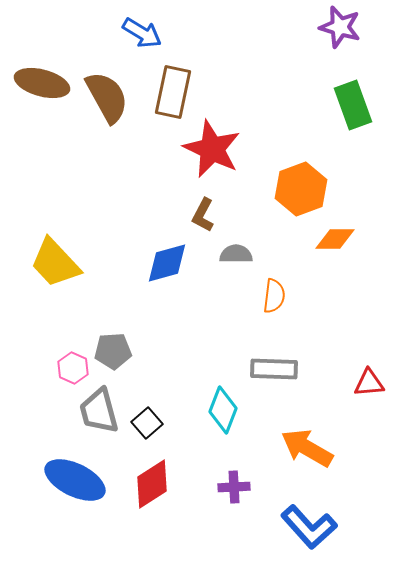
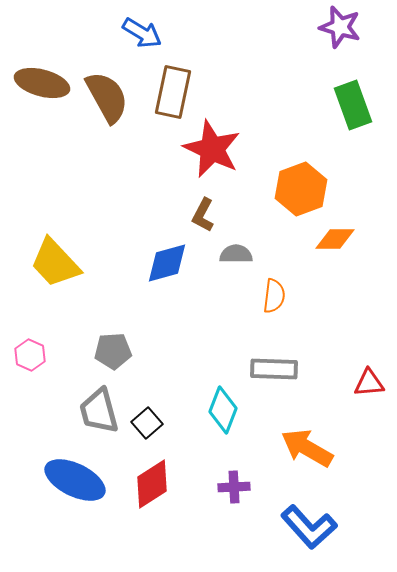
pink hexagon: moved 43 px left, 13 px up
